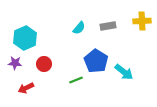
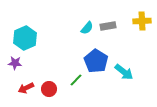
cyan semicircle: moved 8 px right
red circle: moved 5 px right, 25 px down
green line: rotated 24 degrees counterclockwise
